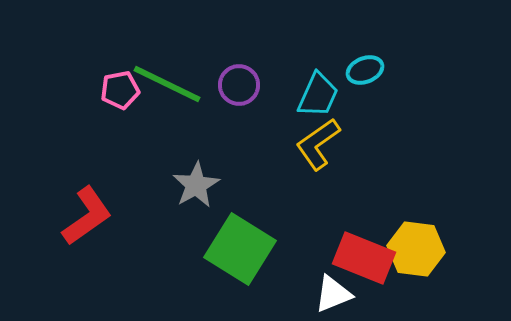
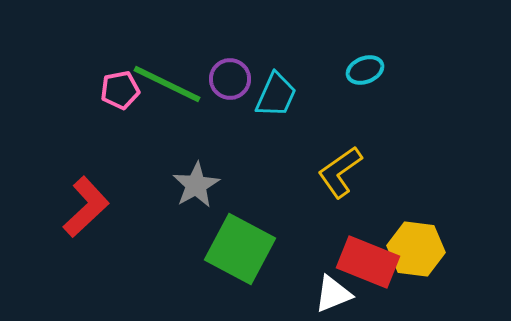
purple circle: moved 9 px left, 6 px up
cyan trapezoid: moved 42 px left
yellow L-shape: moved 22 px right, 28 px down
red L-shape: moved 1 px left, 9 px up; rotated 8 degrees counterclockwise
green square: rotated 4 degrees counterclockwise
red rectangle: moved 4 px right, 4 px down
